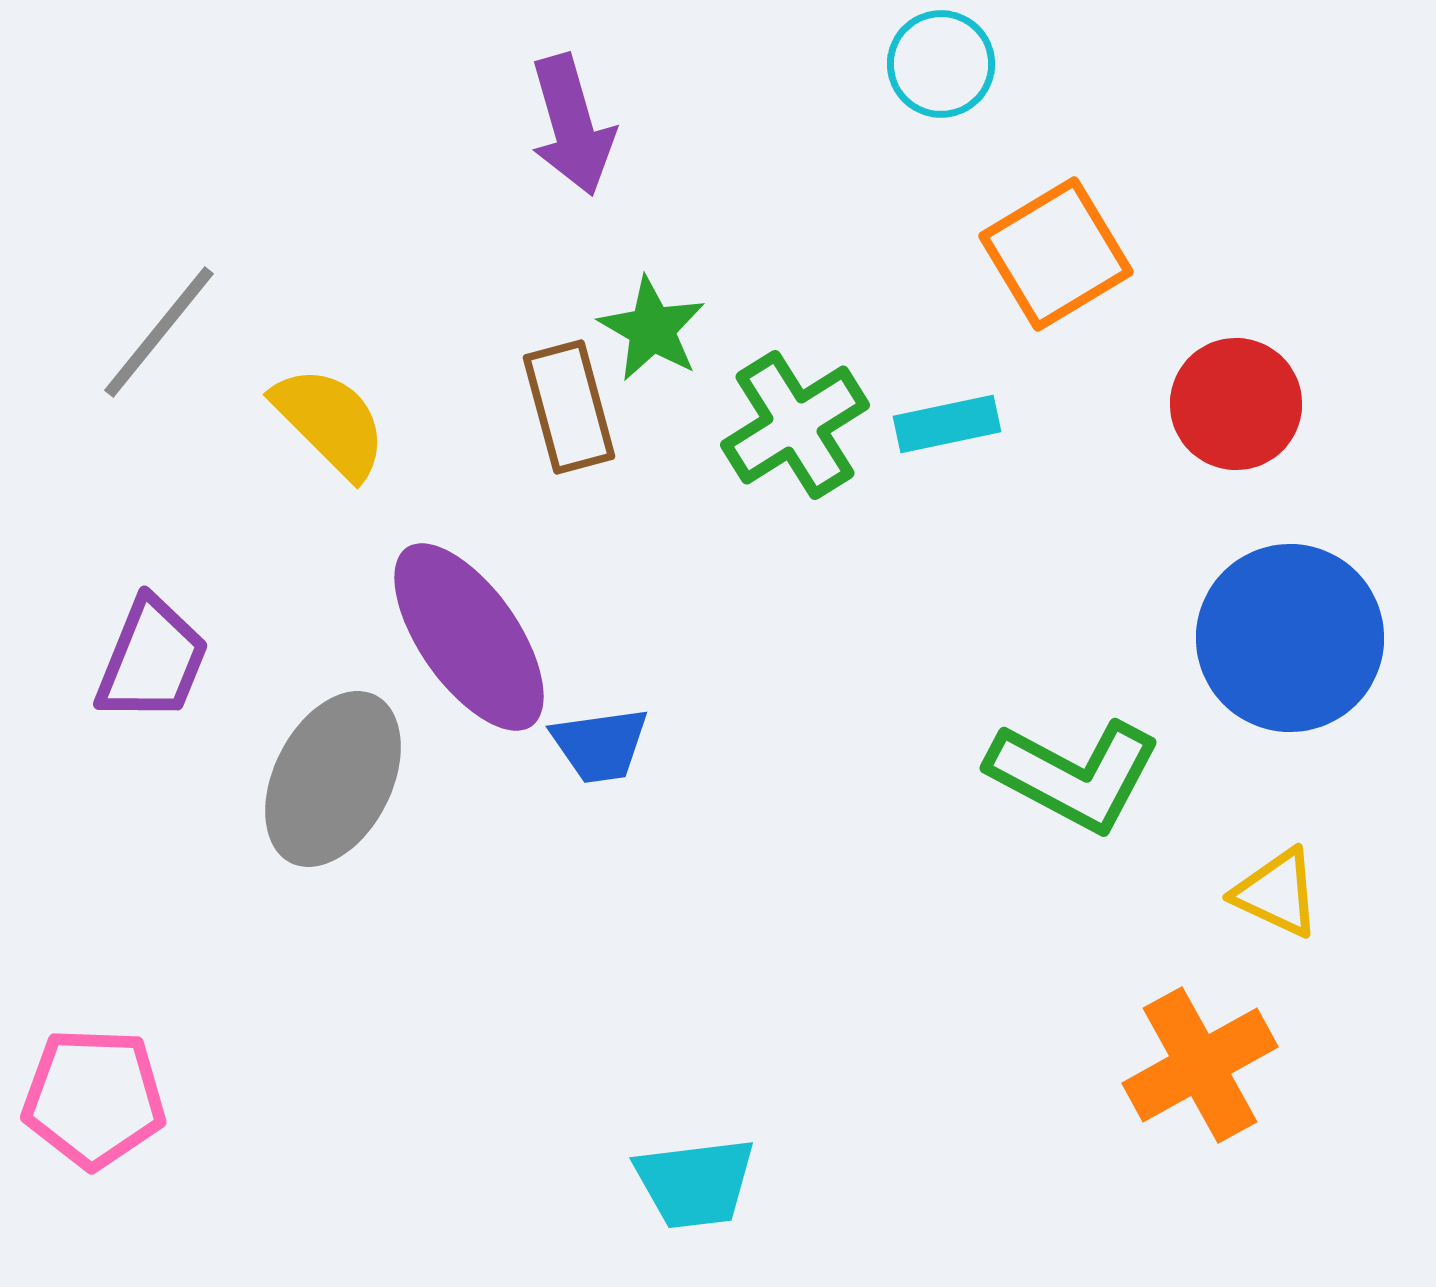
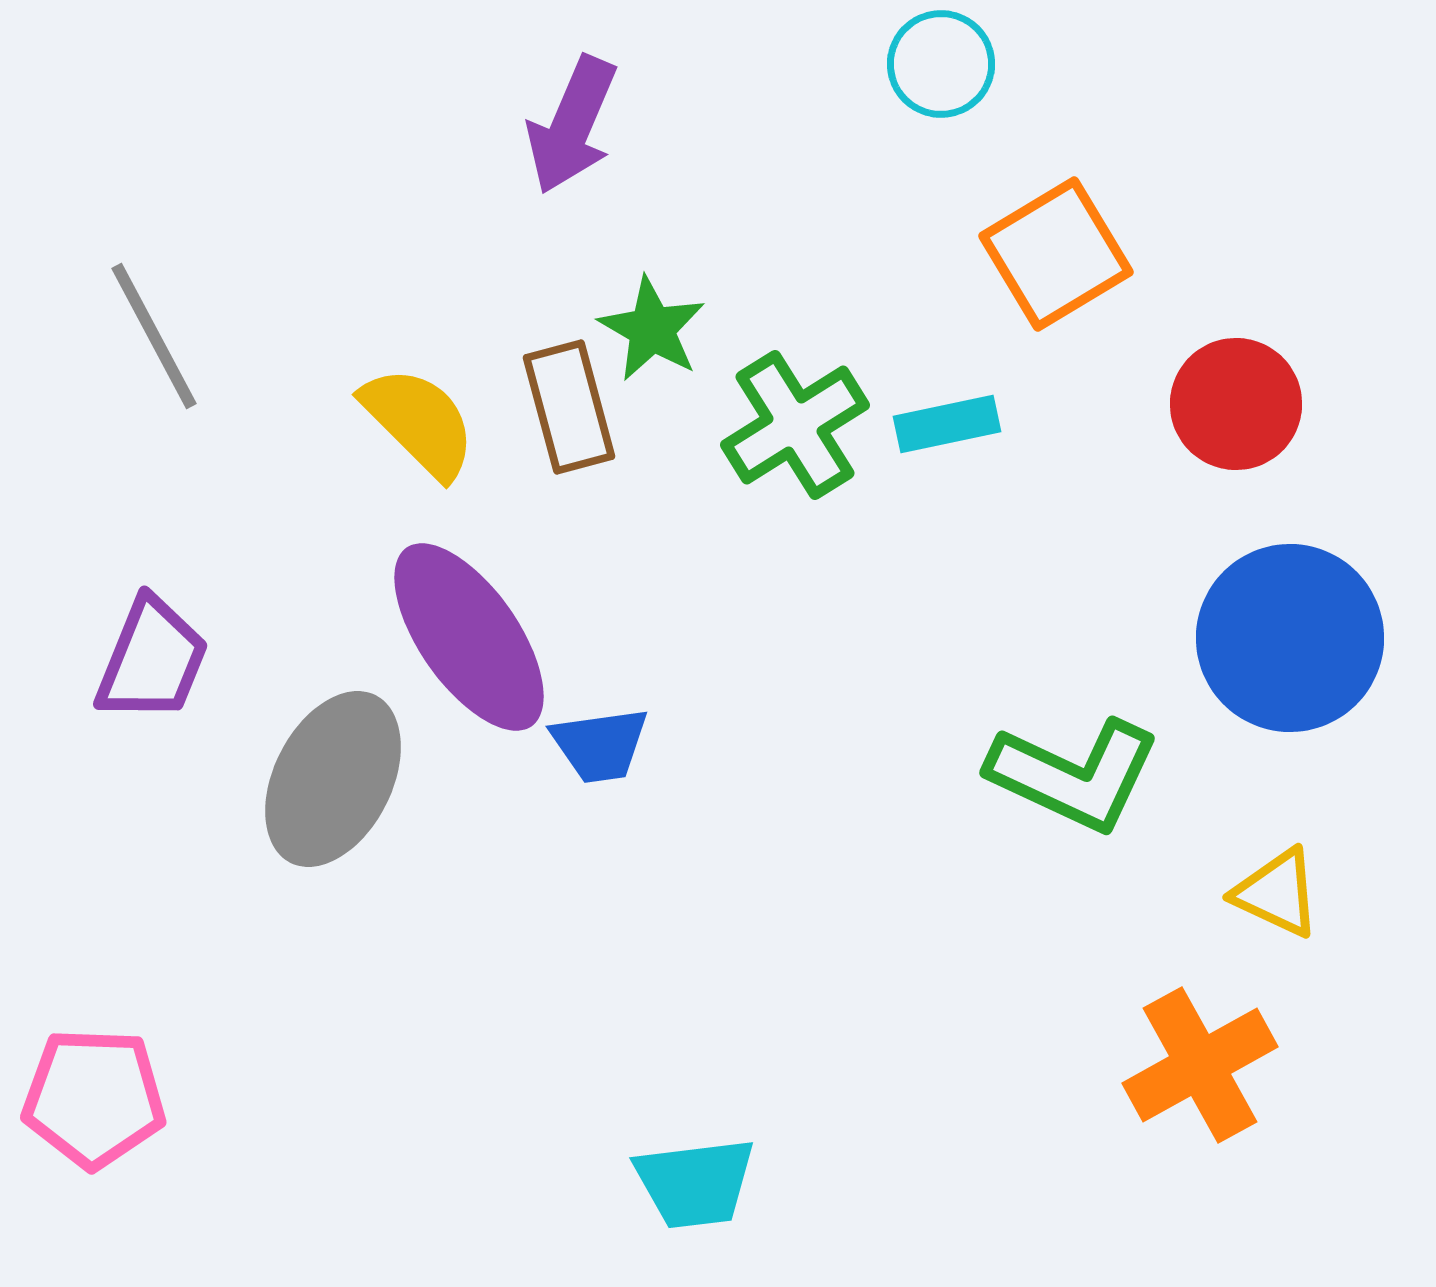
purple arrow: rotated 39 degrees clockwise
gray line: moved 5 px left, 4 px down; rotated 67 degrees counterclockwise
yellow semicircle: moved 89 px right
green L-shape: rotated 3 degrees counterclockwise
